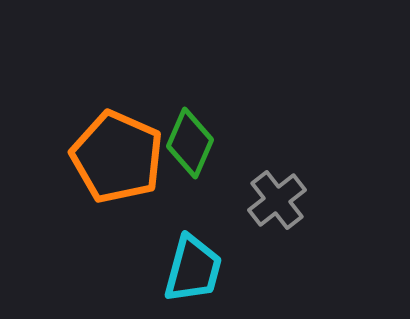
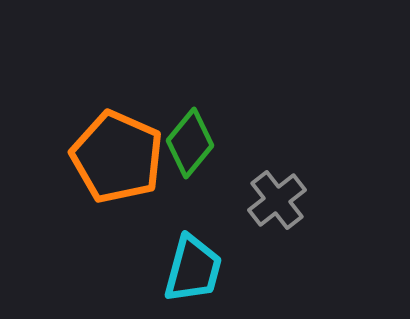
green diamond: rotated 16 degrees clockwise
